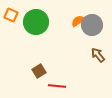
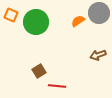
gray circle: moved 7 px right, 12 px up
brown arrow: rotated 70 degrees counterclockwise
